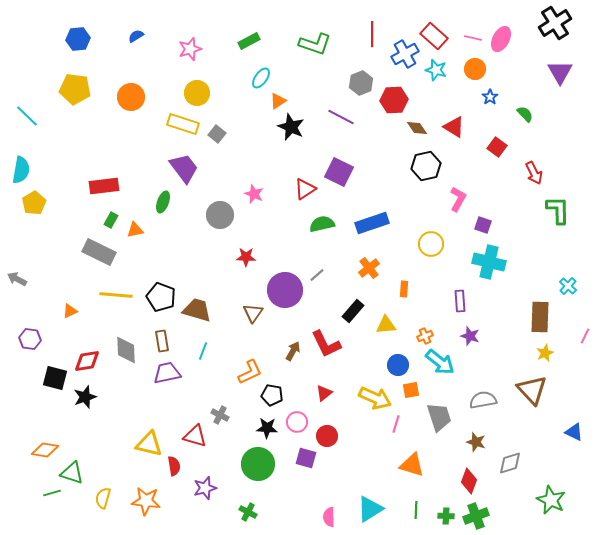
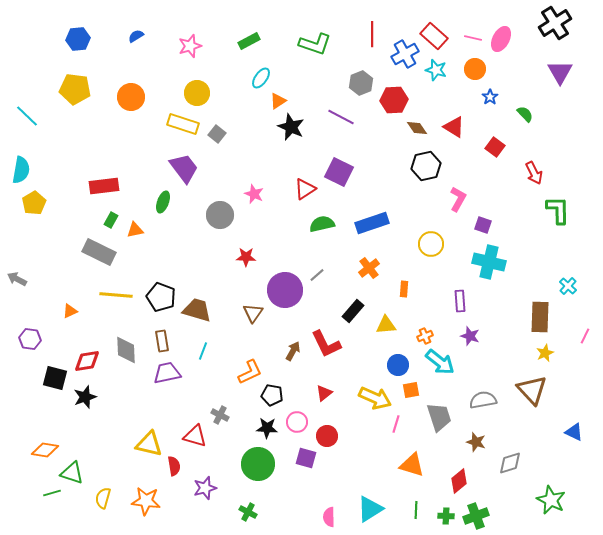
pink star at (190, 49): moved 3 px up
red square at (497, 147): moved 2 px left
red diamond at (469, 481): moved 10 px left; rotated 30 degrees clockwise
